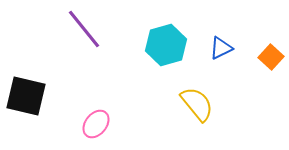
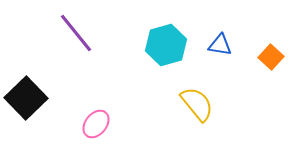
purple line: moved 8 px left, 4 px down
blue triangle: moved 1 px left, 3 px up; rotated 35 degrees clockwise
black square: moved 2 px down; rotated 33 degrees clockwise
